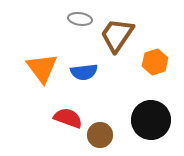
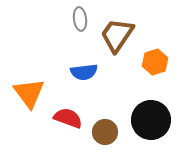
gray ellipse: rotated 75 degrees clockwise
orange triangle: moved 13 px left, 25 px down
brown circle: moved 5 px right, 3 px up
